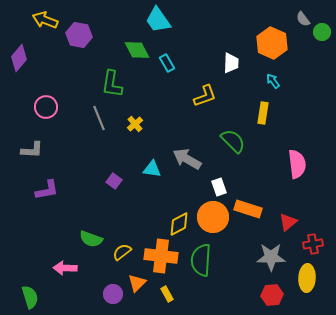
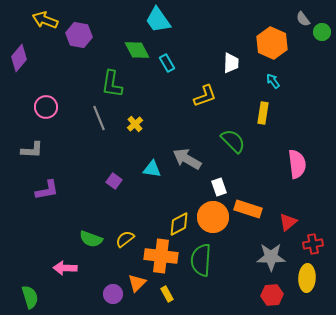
yellow semicircle at (122, 252): moved 3 px right, 13 px up
